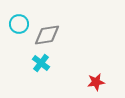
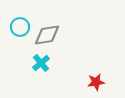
cyan circle: moved 1 px right, 3 px down
cyan cross: rotated 12 degrees clockwise
